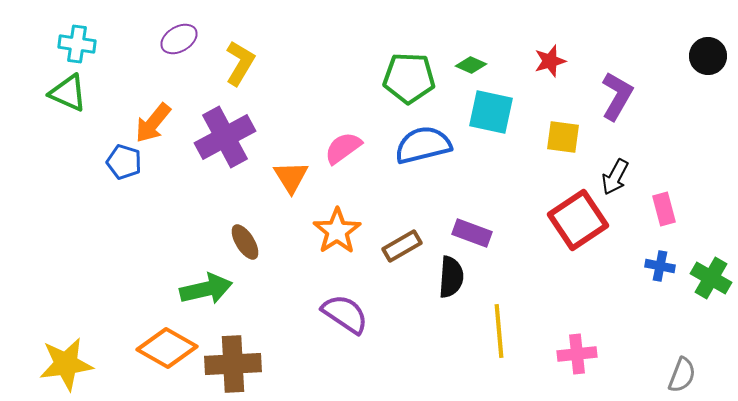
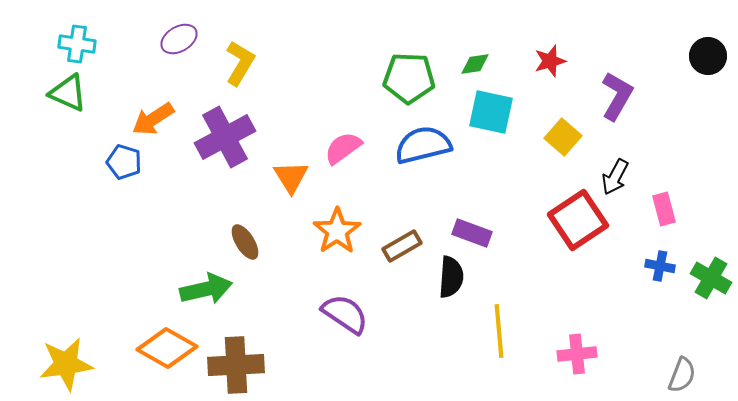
green diamond: moved 4 px right, 1 px up; rotated 32 degrees counterclockwise
orange arrow: moved 4 px up; rotated 18 degrees clockwise
yellow square: rotated 33 degrees clockwise
brown cross: moved 3 px right, 1 px down
